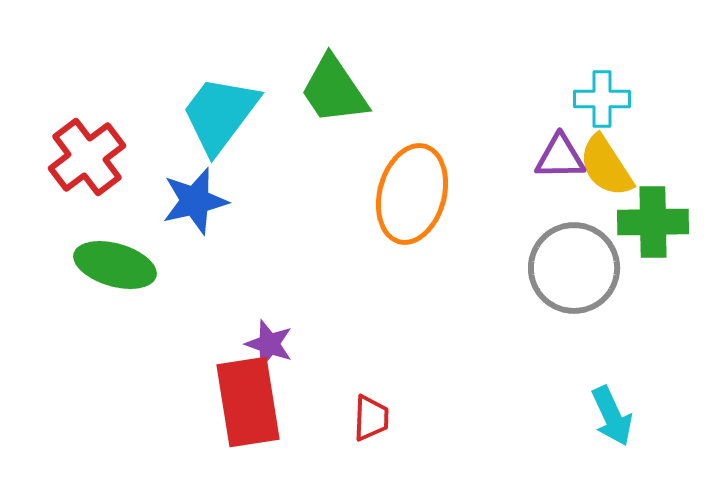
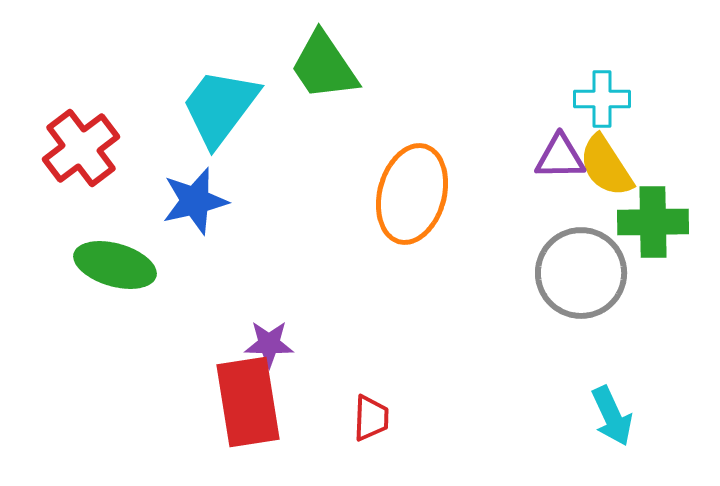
green trapezoid: moved 10 px left, 24 px up
cyan trapezoid: moved 7 px up
red cross: moved 6 px left, 9 px up
gray circle: moved 7 px right, 5 px down
purple star: rotated 18 degrees counterclockwise
